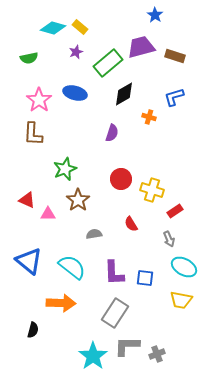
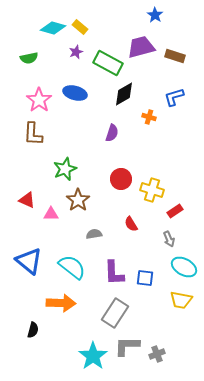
green rectangle: rotated 68 degrees clockwise
pink triangle: moved 3 px right
